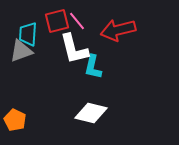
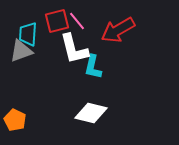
red arrow: rotated 16 degrees counterclockwise
